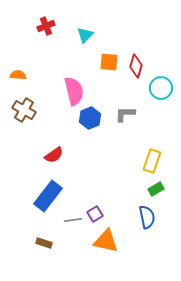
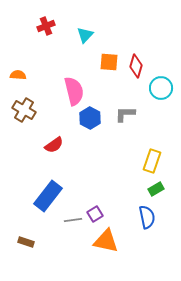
blue hexagon: rotated 10 degrees counterclockwise
red semicircle: moved 10 px up
brown rectangle: moved 18 px left, 1 px up
